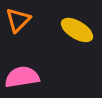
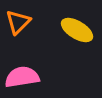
orange triangle: moved 2 px down
